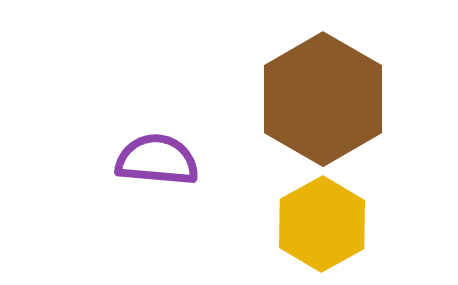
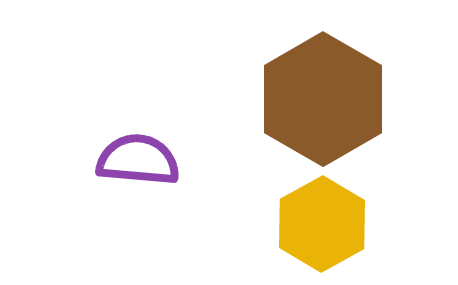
purple semicircle: moved 19 px left
